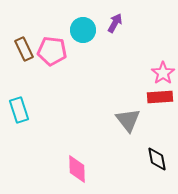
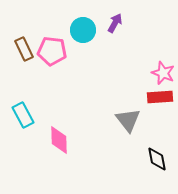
pink star: rotated 15 degrees counterclockwise
cyan rectangle: moved 4 px right, 5 px down; rotated 10 degrees counterclockwise
pink diamond: moved 18 px left, 29 px up
